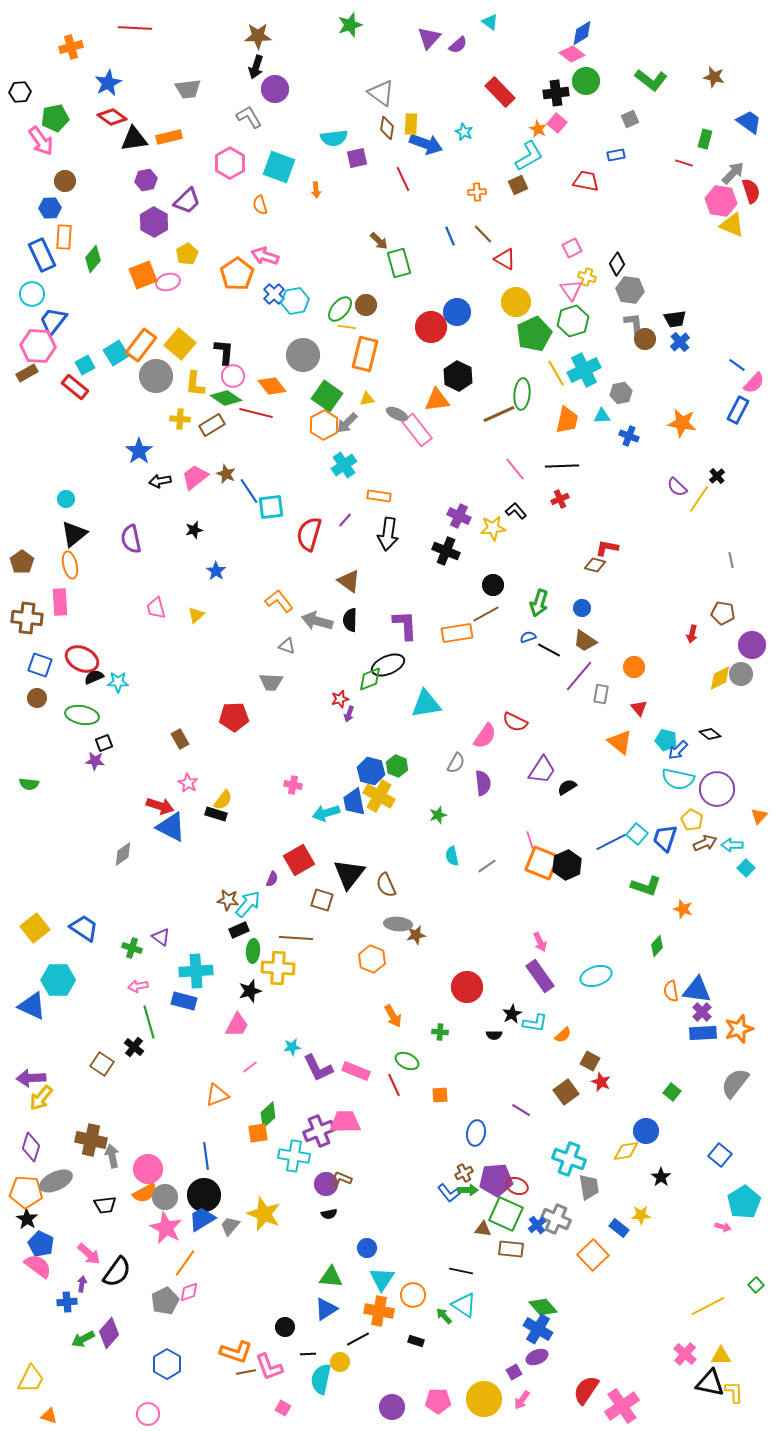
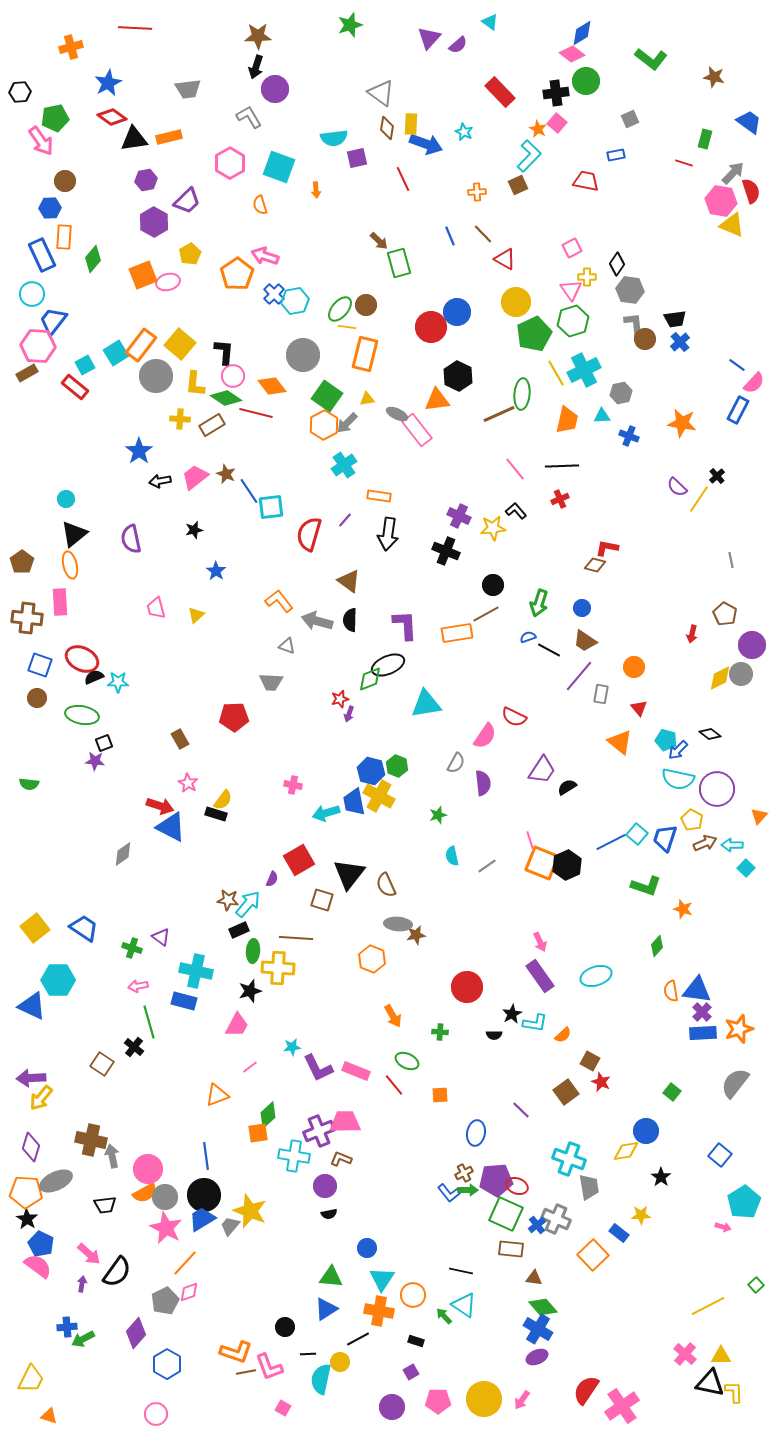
green L-shape at (651, 80): moved 21 px up
cyan L-shape at (529, 156): rotated 16 degrees counterclockwise
yellow pentagon at (187, 254): moved 3 px right
yellow cross at (587, 277): rotated 18 degrees counterclockwise
brown pentagon at (723, 613): moved 2 px right, 1 px down; rotated 20 degrees clockwise
red semicircle at (515, 722): moved 1 px left, 5 px up
cyan cross at (196, 971): rotated 16 degrees clockwise
red line at (394, 1085): rotated 15 degrees counterclockwise
purple line at (521, 1110): rotated 12 degrees clockwise
brown L-shape at (341, 1179): moved 20 px up
purple circle at (326, 1184): moved 1 px left, 2 px down
yellow star at (264, 1214): moved 14 px left, 3 px up
blue rectangle at (619, 1228): moved 5 px down
brown triangle at (483, 1229): moved 51 px right, 49 px down
orange line at (185, 1263): rotated 8 degrees clockwise
blue cross at (67, 1302): moved 25 px down
purple diamond at (109, 1333): moved 27 px right
purple square at (514, 1372): moved 103 px left
pink circle at (148, 1414): moved 8 px right
